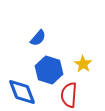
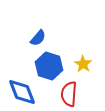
blue hexagon: moved 4 px up
red semicircle: moved 1 px up
